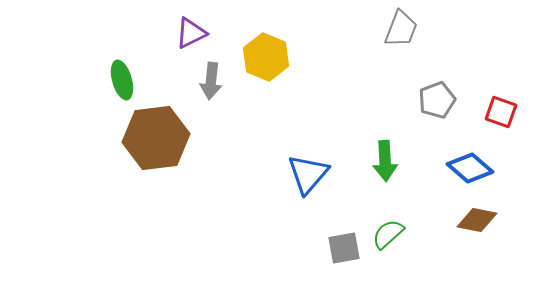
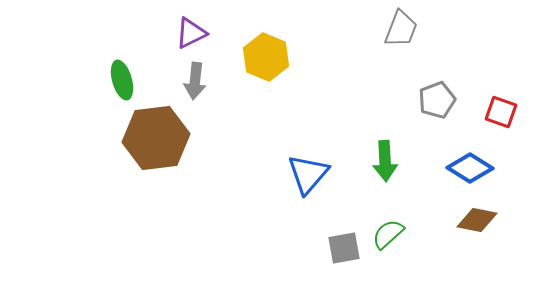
gray arrow: moved 16 px left
blue diamond: rotated 9 degrees counterclockwise
